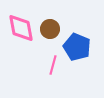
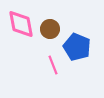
pink diamond: moved 4 px up
pink line: rotated 36 degrees counterclockwise
